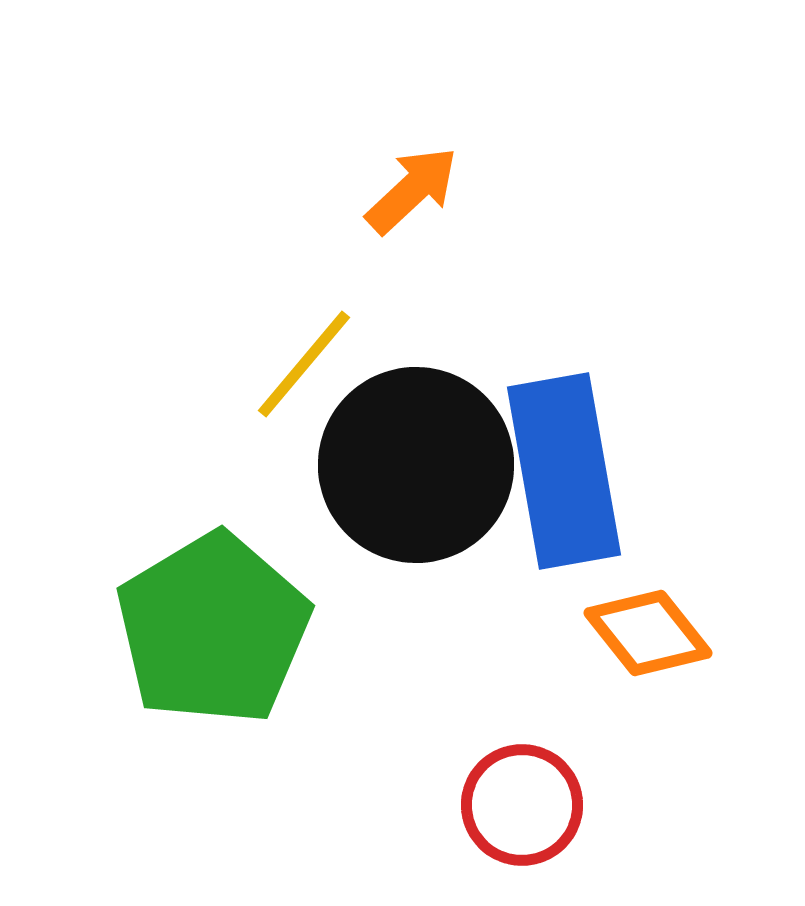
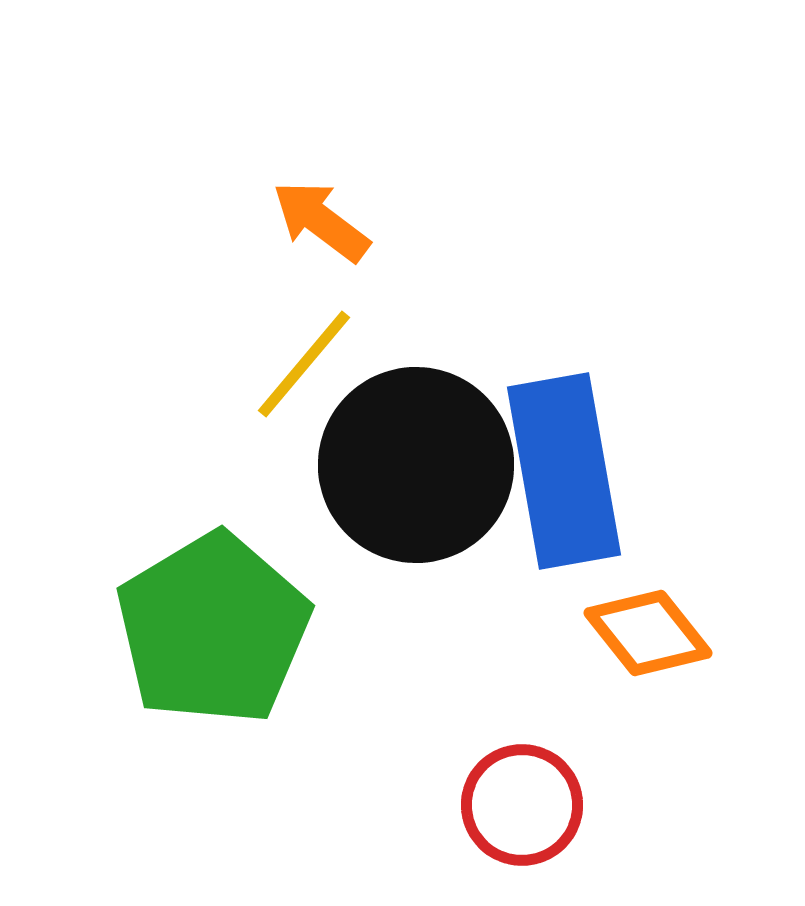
orange arrow: moved 91 px left, 31 px down; rotated 100 degrees counterclockwise
